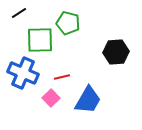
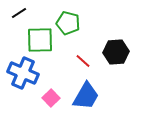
red line: moved 21 px right, 16 px up; rotated 56 degrees clockwise
blue trapezoid: moved 2 px left, 4 px up
